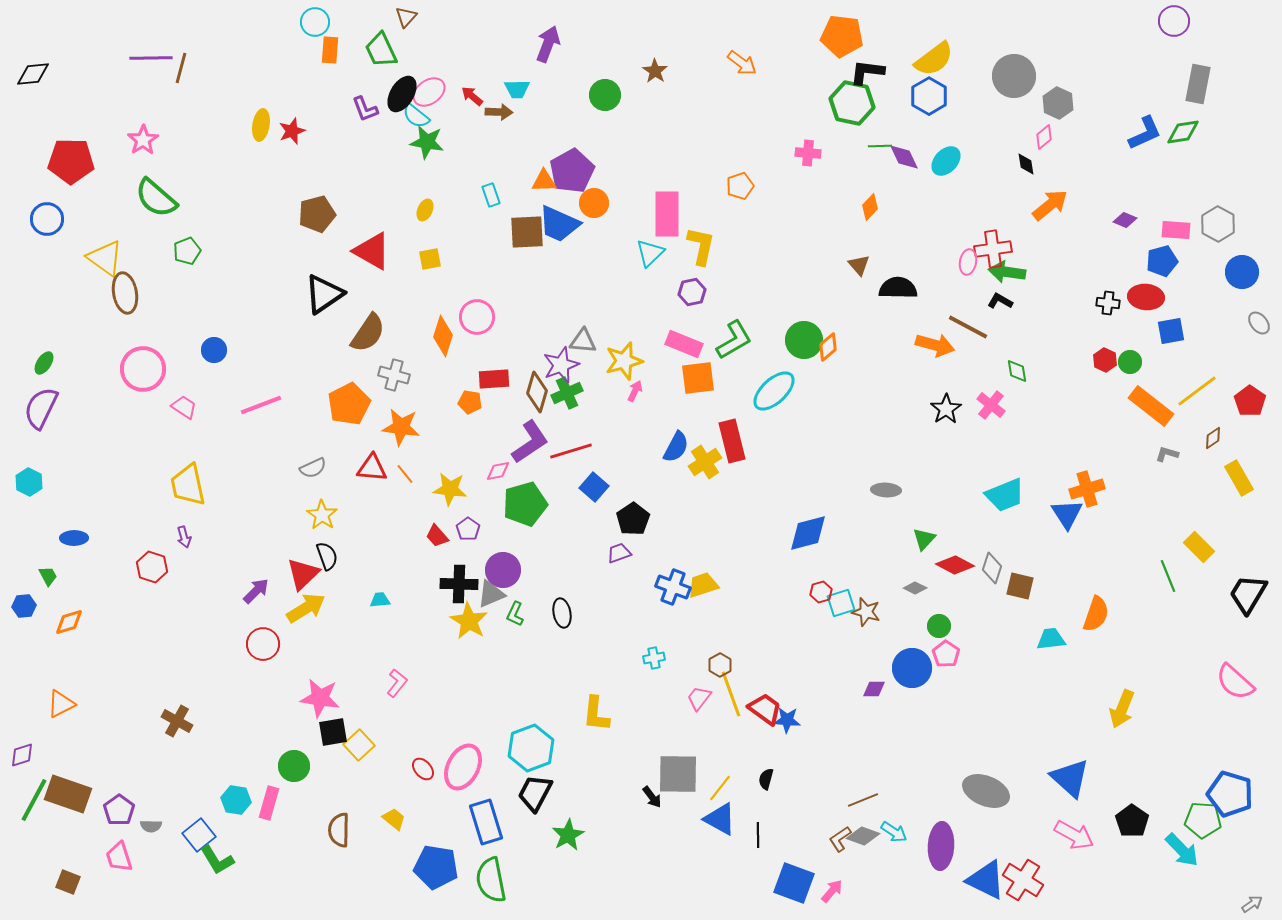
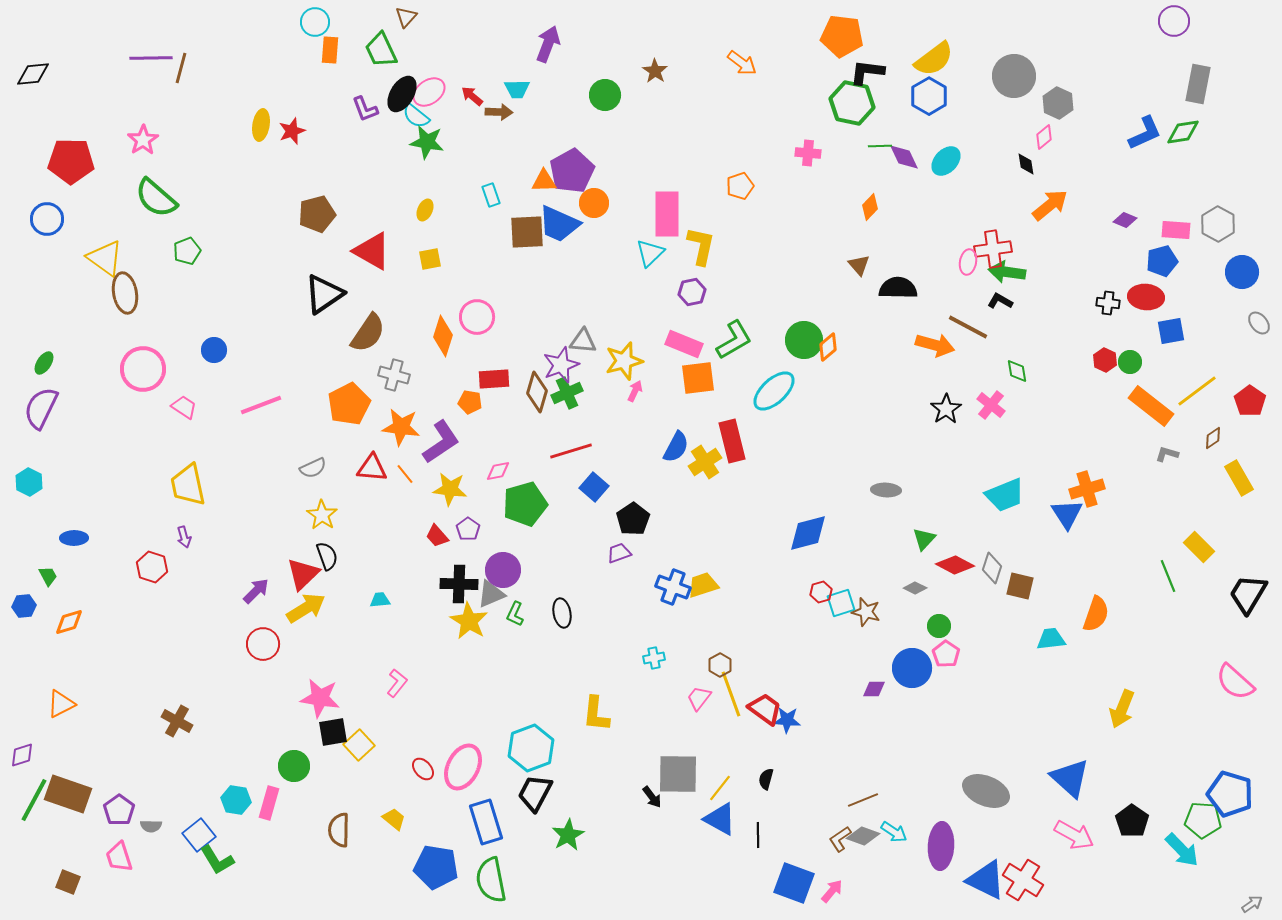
purple L-shape at (530, 442): moved 89 px left
